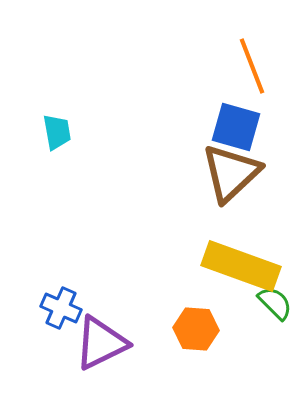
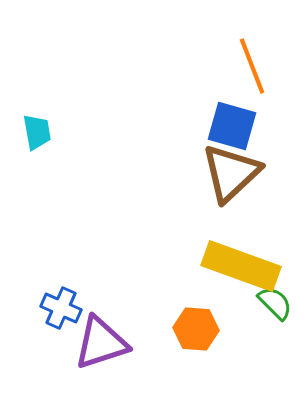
blue square: moved 4 px left, 1 px up
cyan trapezoid: moved 20 px left
purple triangle: rotated 8 degrees clockwise
